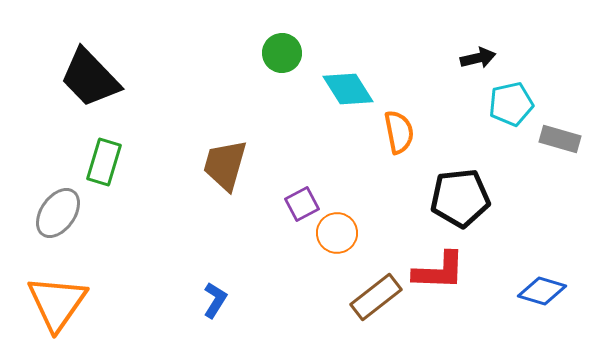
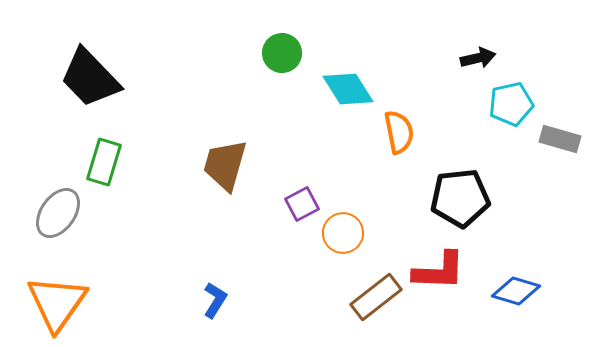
orange circle: moved 6 px right
blue diamond: moved 26 px left
